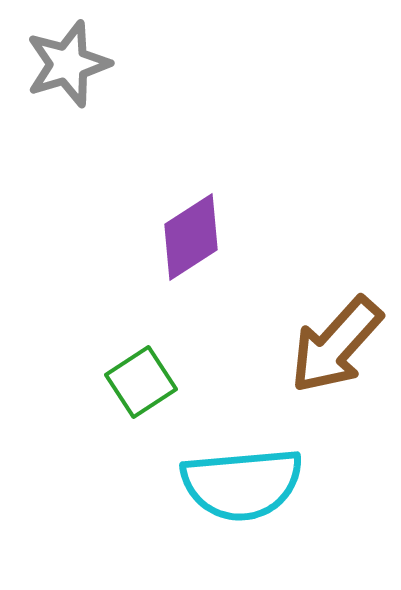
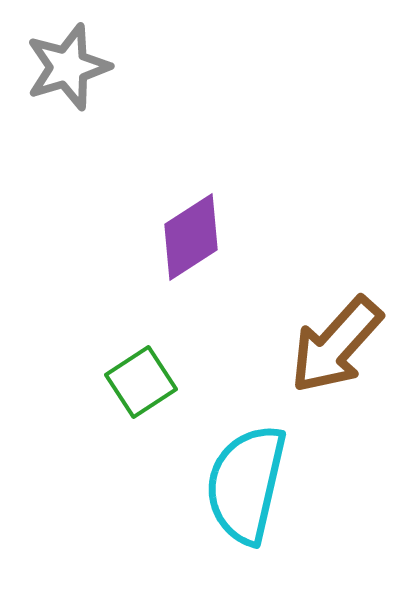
gray star: moved 3 px down
cyan semicircle: moved 4 px right; rotated 108 degrees clockwise
